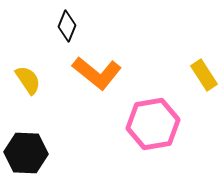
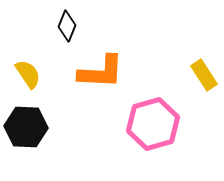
orange L-shape: moved 4 px right, 1 px up; rotated 36 degrees counterclockwise
yellow semicircle: moved 6 px up
pink hexagon: rotated 6 degrees counterclockwise
black hexagon: moved 26 px up
